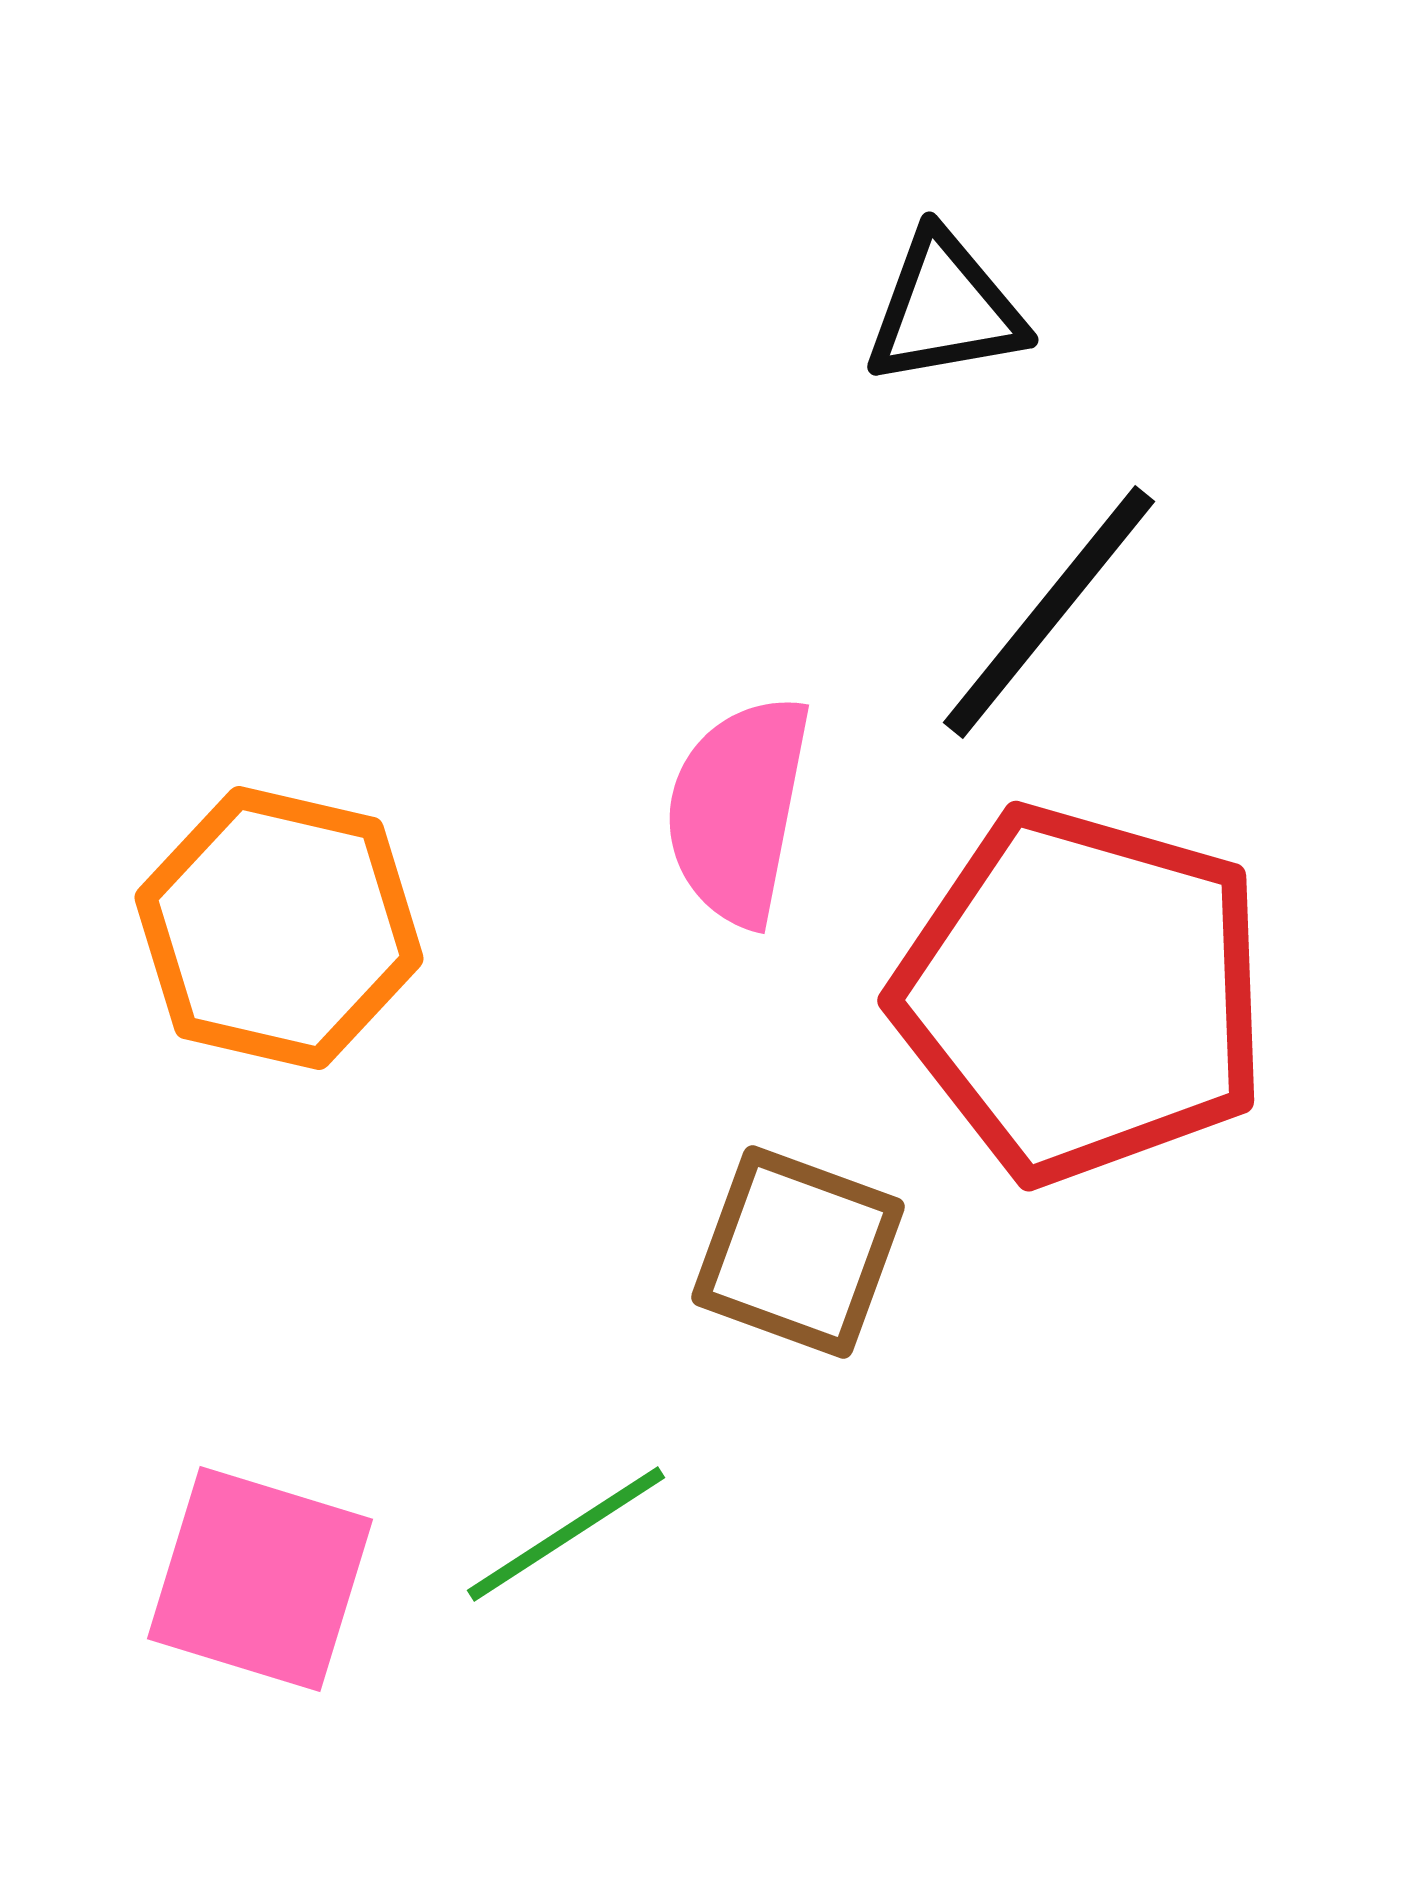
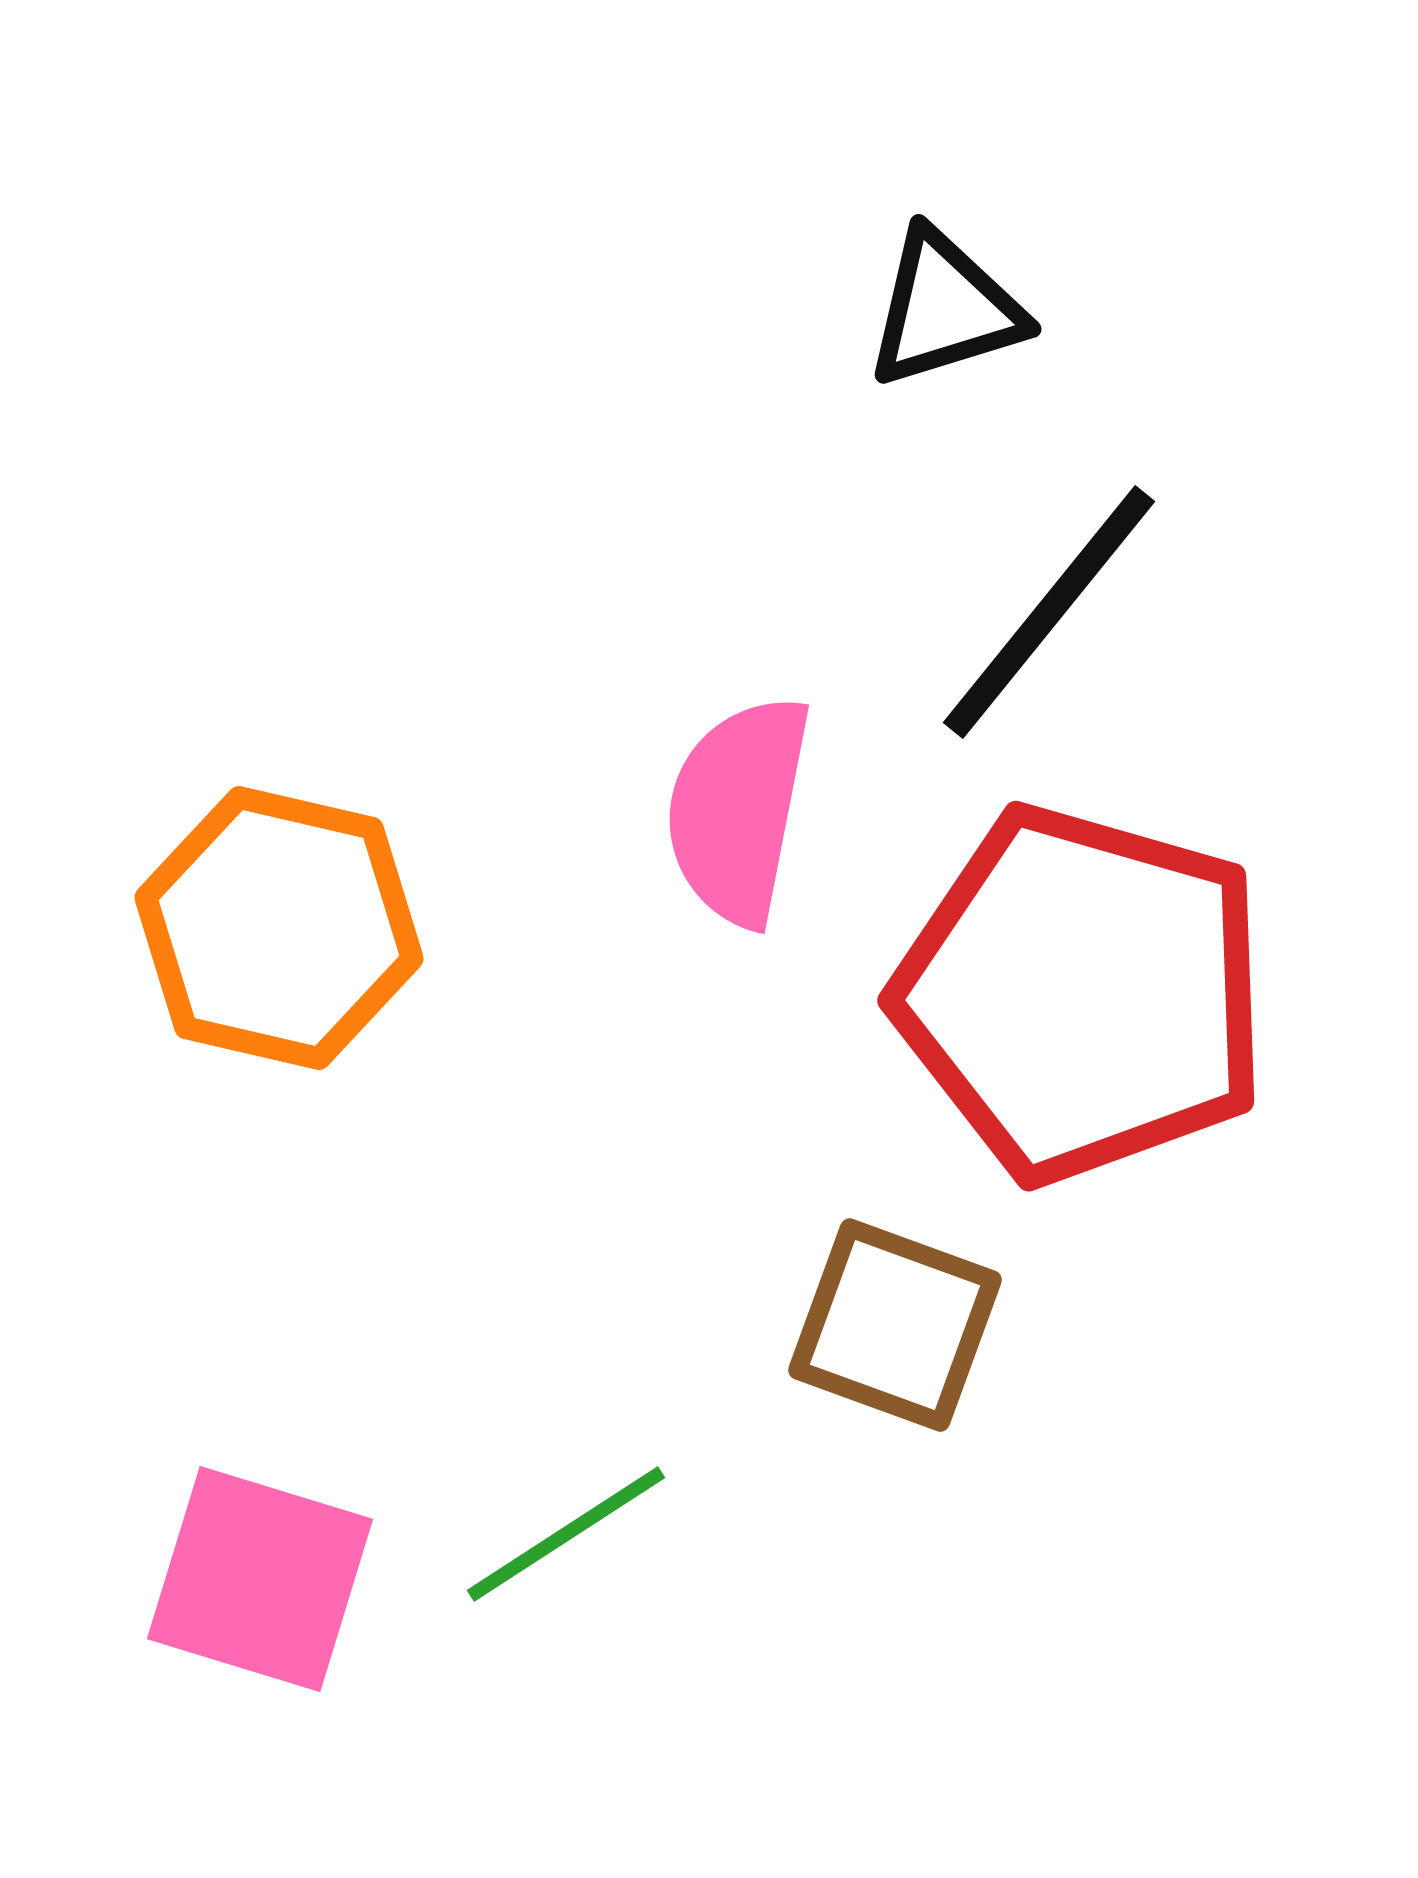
black triangle: rotated 7 degrees counterclockwise
brown square: moved 97 px right, 73 px down
